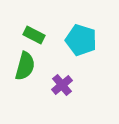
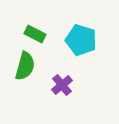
green rectangle: moved 1 px right, 1 px up
